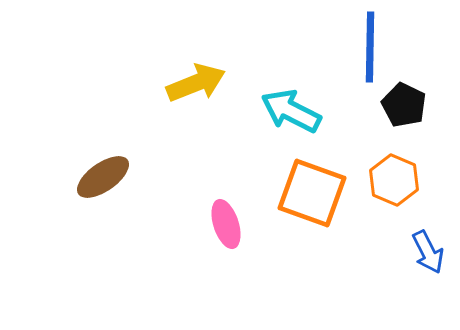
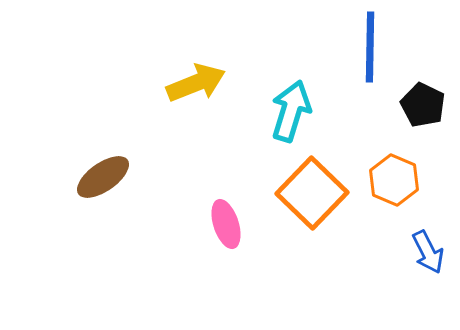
black pentagon: moved 19 px right
cyan arrow: rotated 80 degrees clockwise
orange square: rotated 24 degrees clockwise
